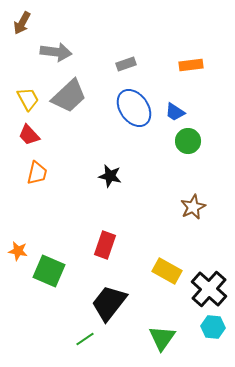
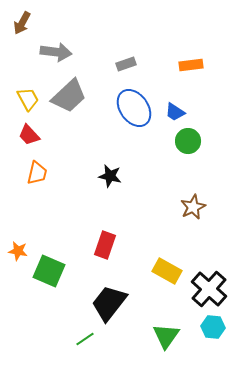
green triangle: moved 4 px right, 2 px up
